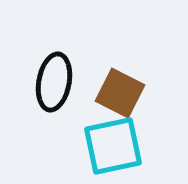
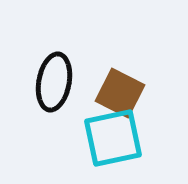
cyan square: moved 8 px up
